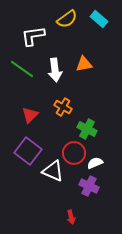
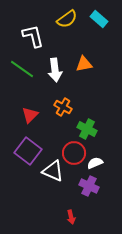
white L-shape: rotated 85 degrees clockwise
